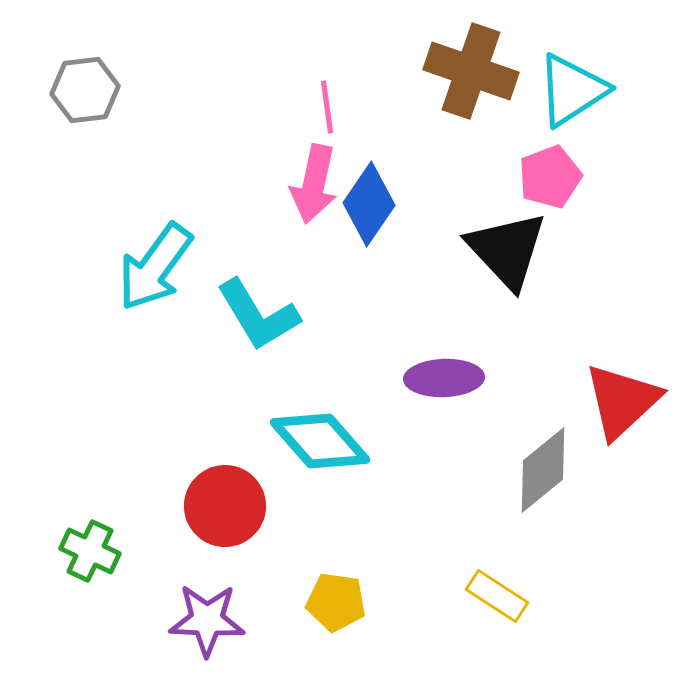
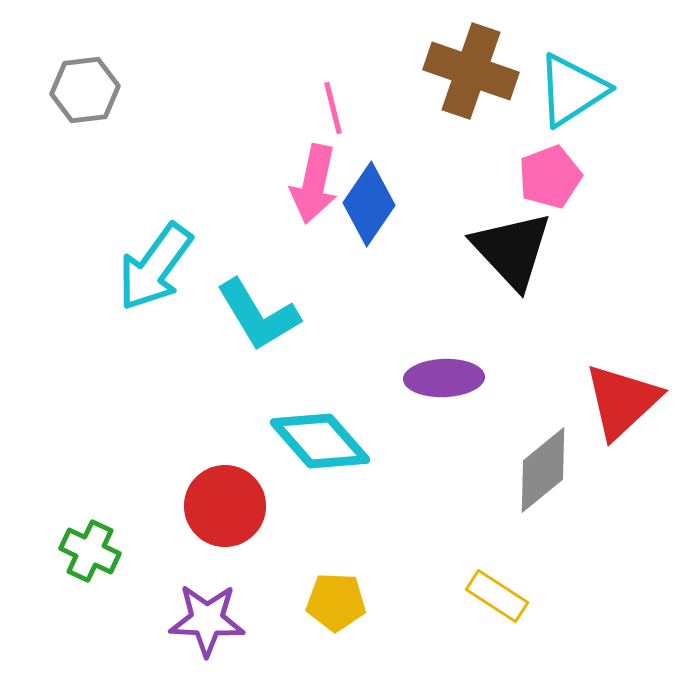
pink line: moved 6 px right, 1 px down; rotated 6 degrees counterclockwise
black triangle: moved 5 px right
yellow pentagon: rotated 6 degrees counterclockwise
